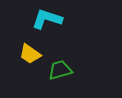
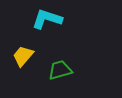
yellow trapezoid: moved 7 px left, 2 px down; rotated 95 degrees clockwise
